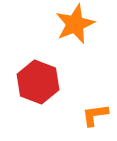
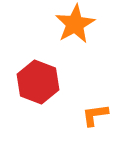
orange star: rotated 6 degrees counterclockwise
